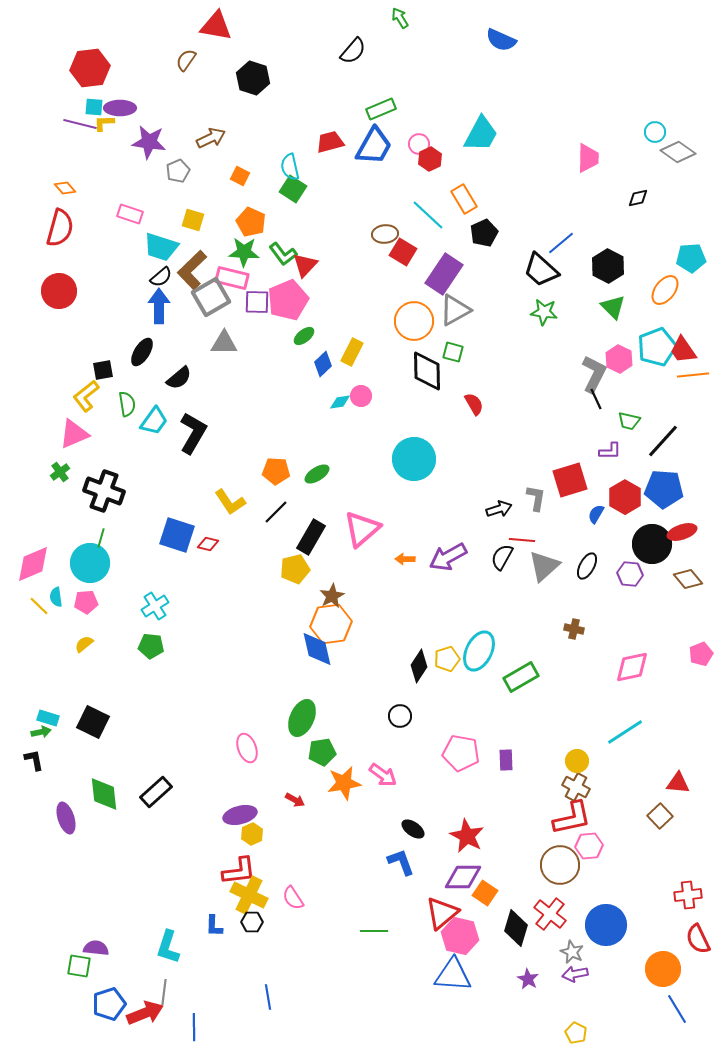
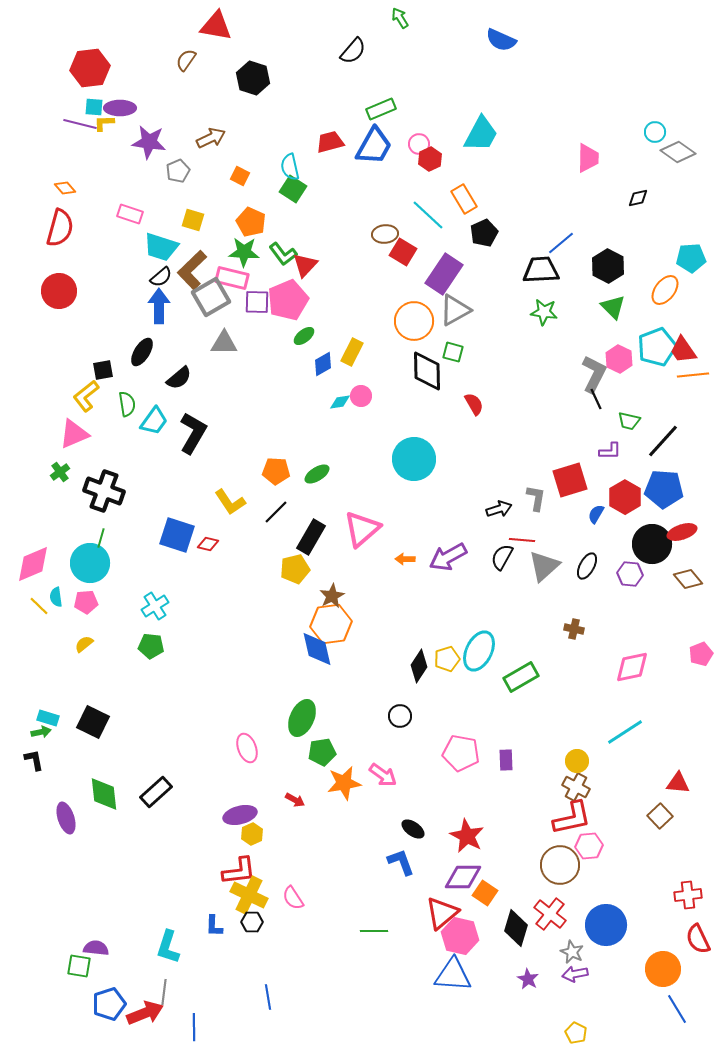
black trapezoid at (541, 270): rotated 135 degrees clockwise
blue diamond at (323, 364): rotated 15 degrees clockwise
